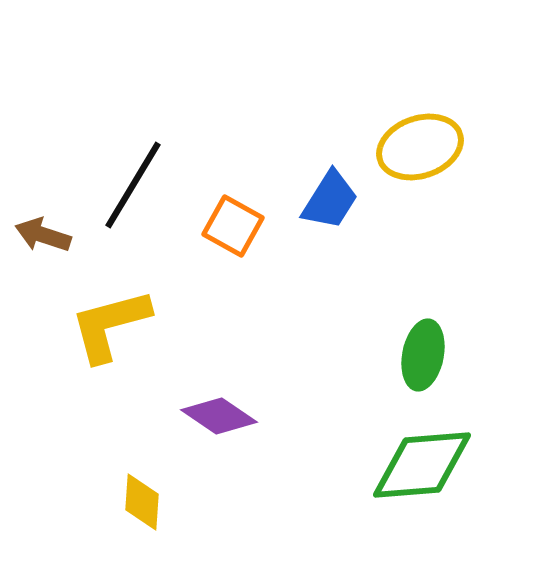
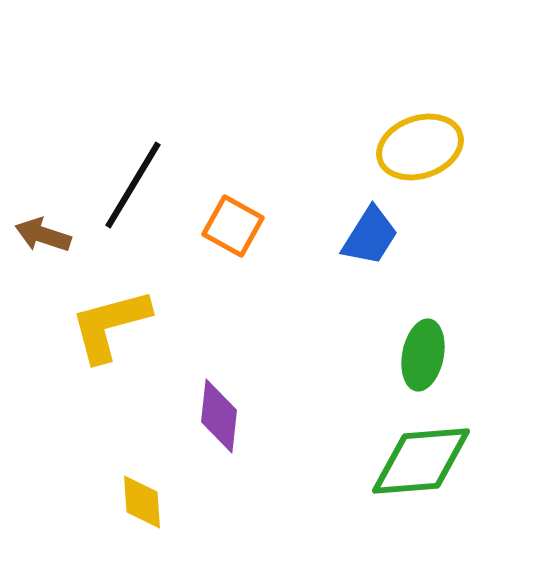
blue trapezoid: moved 40 px right, 36 px down
purple diamond: rotated 62 degrees clockwise
green diamond: moved 1 px left, 4 px up
yellow diamond: rotated 8 degrees counterclockwise
